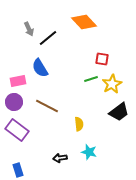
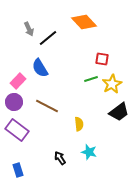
pink rectangle: rotated 35 degrees counterclockwise
black arrow: rotated 64 degrees clockwise
